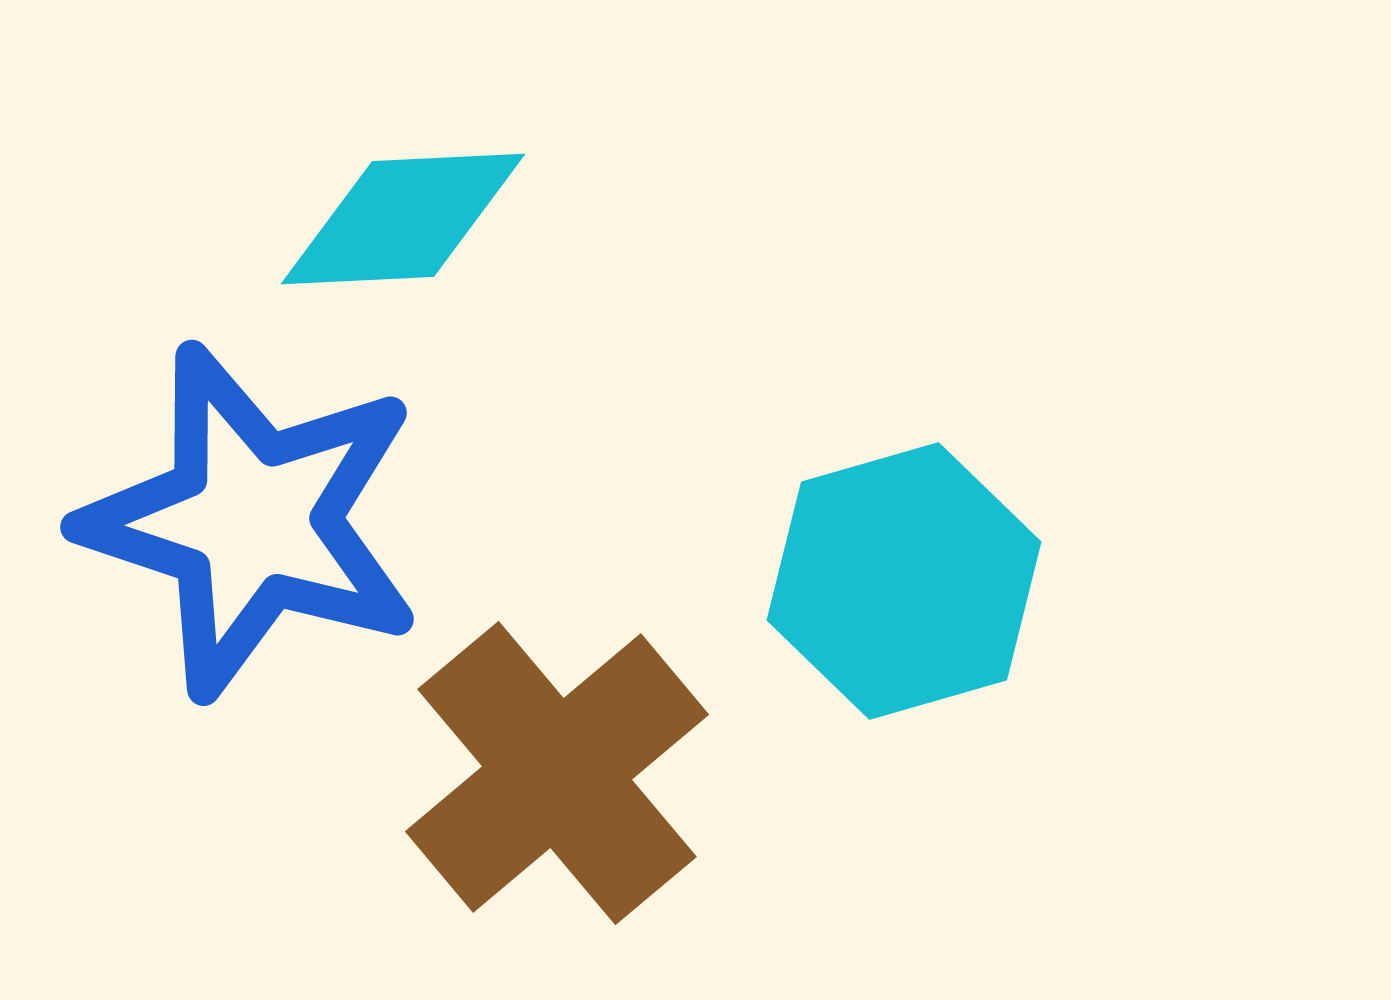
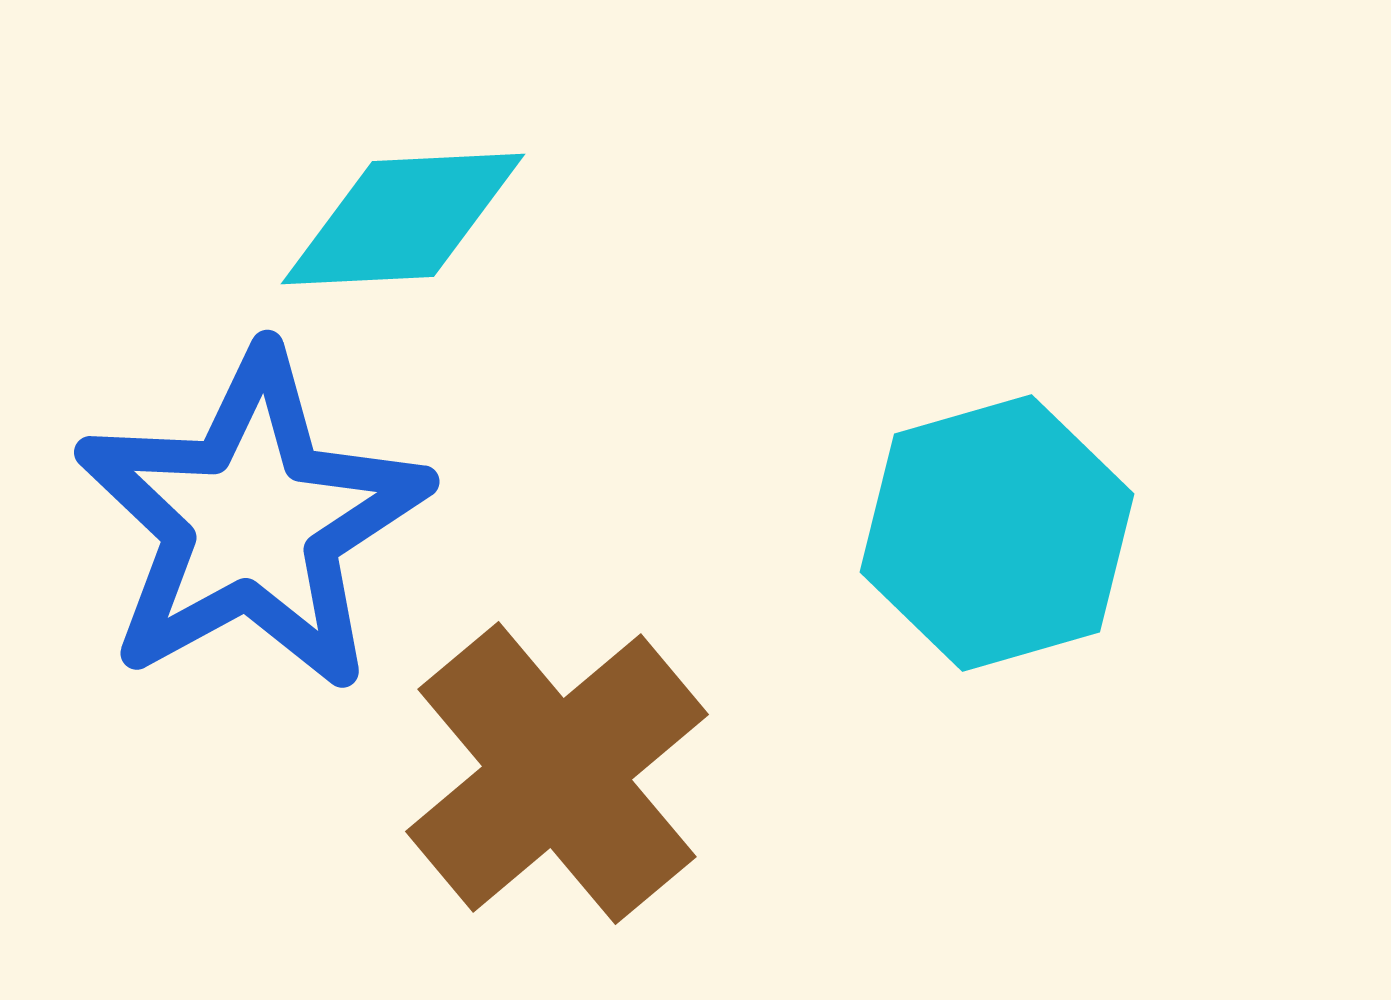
blue star: rotated 25 degrees clockwise
cyan hexagon: moved 93 px right, 48 px up
